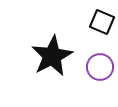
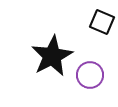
purple circle: moved 10 px left, 8 px down
